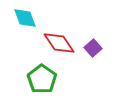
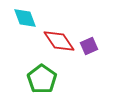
red diamond: moved 2 px up
purple square: moved 4 px left, 2 px up; rotated 18 degrees clockwise
